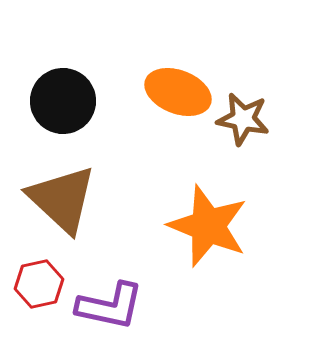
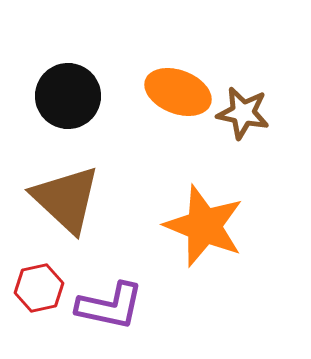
black circle: moved 5 px right, 5 px up
brown star: moved 6 px up
brown triangle: moved 4 px right
orange star: moved 4 px left
red hexagon: moved 4 px down
